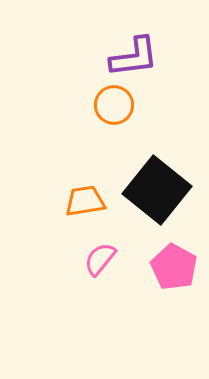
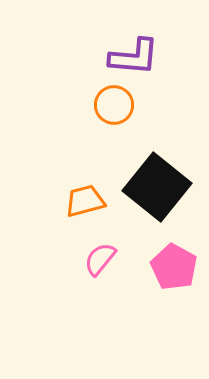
purple L-shape: rotated 12 degrees clockwise
black square: moved 3 px up
orange trapezoid: rotated 6 degrees counterclockwise
